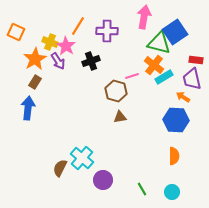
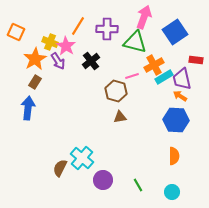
pink arrow: rotated 10 degrees clockwise
purple cross: moved 2 px up
green triangle: moved 24 px left, 1 px up
black cross: rotated 18 degrees counterclockwise
orange cross: rotated 24 degrees clockwise
purple trapezoid: moved 10 px left
orange arrow: moved 3 px left, 1 px up
green line: moved 4 px left, 4 px up
